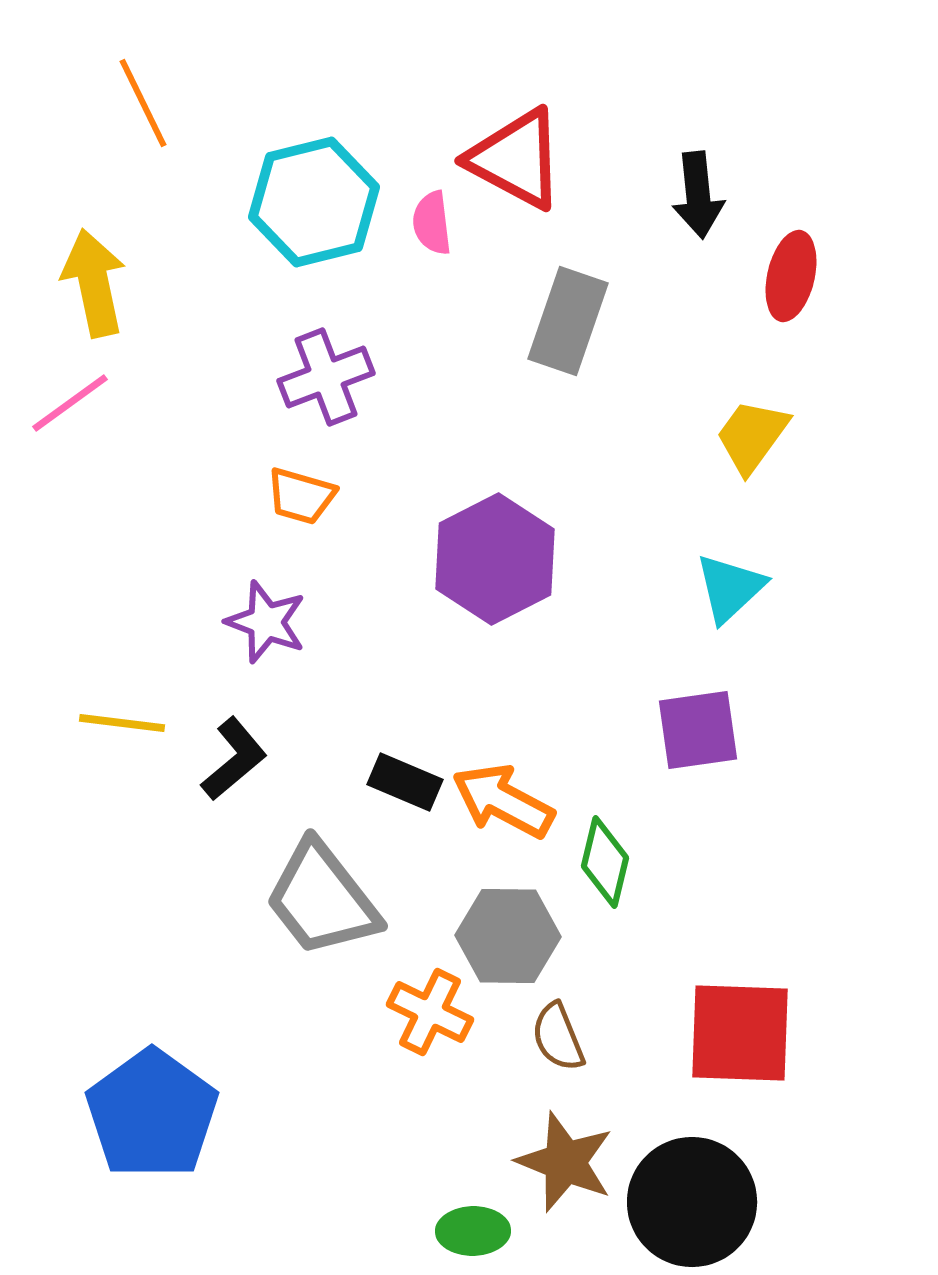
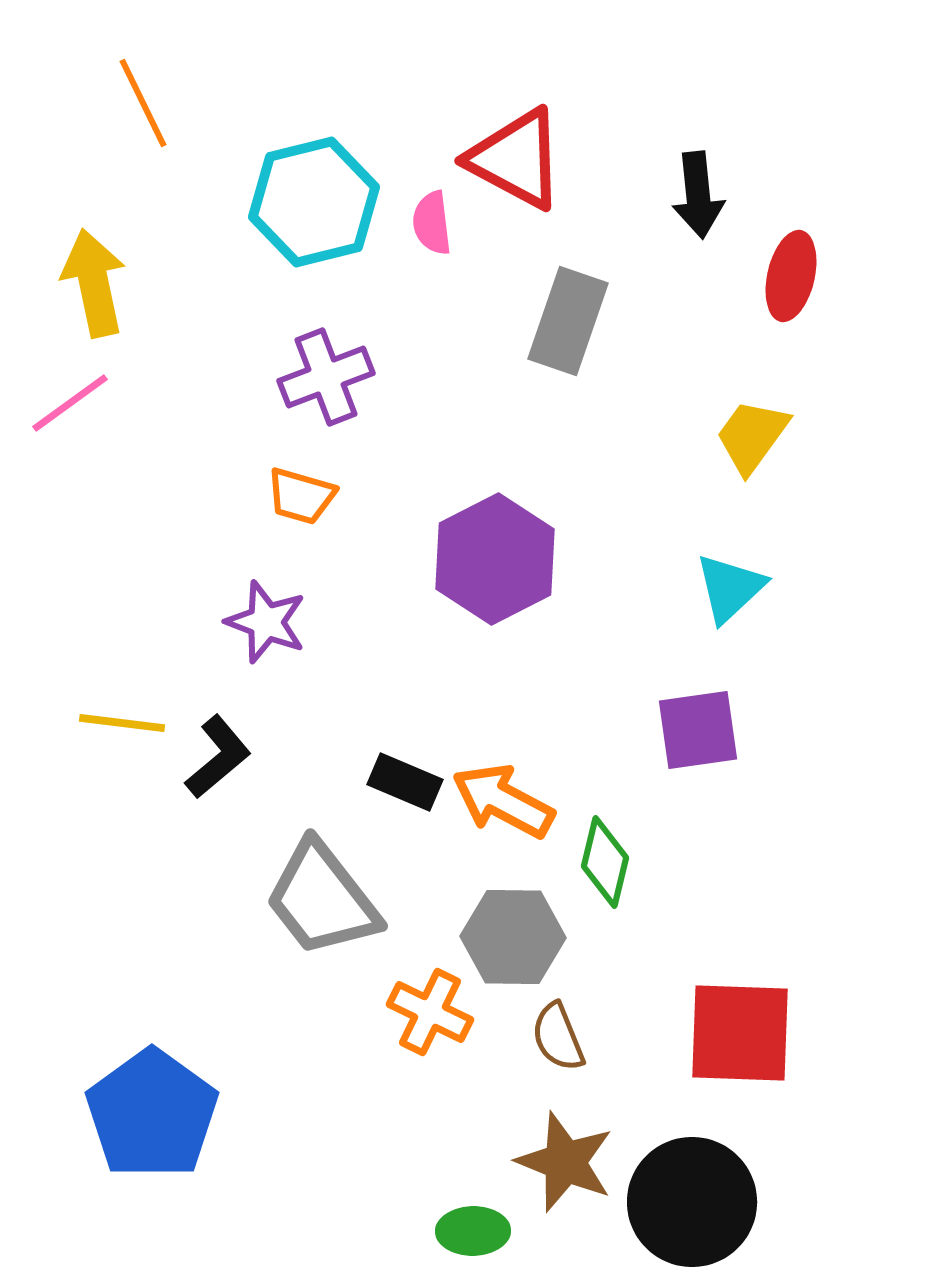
black L-shape: moved 16 px left, 2 px up
gray hexagon: moved 5 px right, 1 px down
